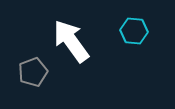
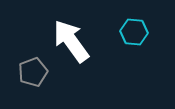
cyan hexagon: moved 1 px down
